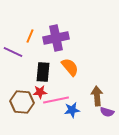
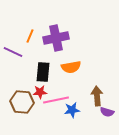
orange semicircle: moved 1 px right; rotated 120 degrees clockwise
